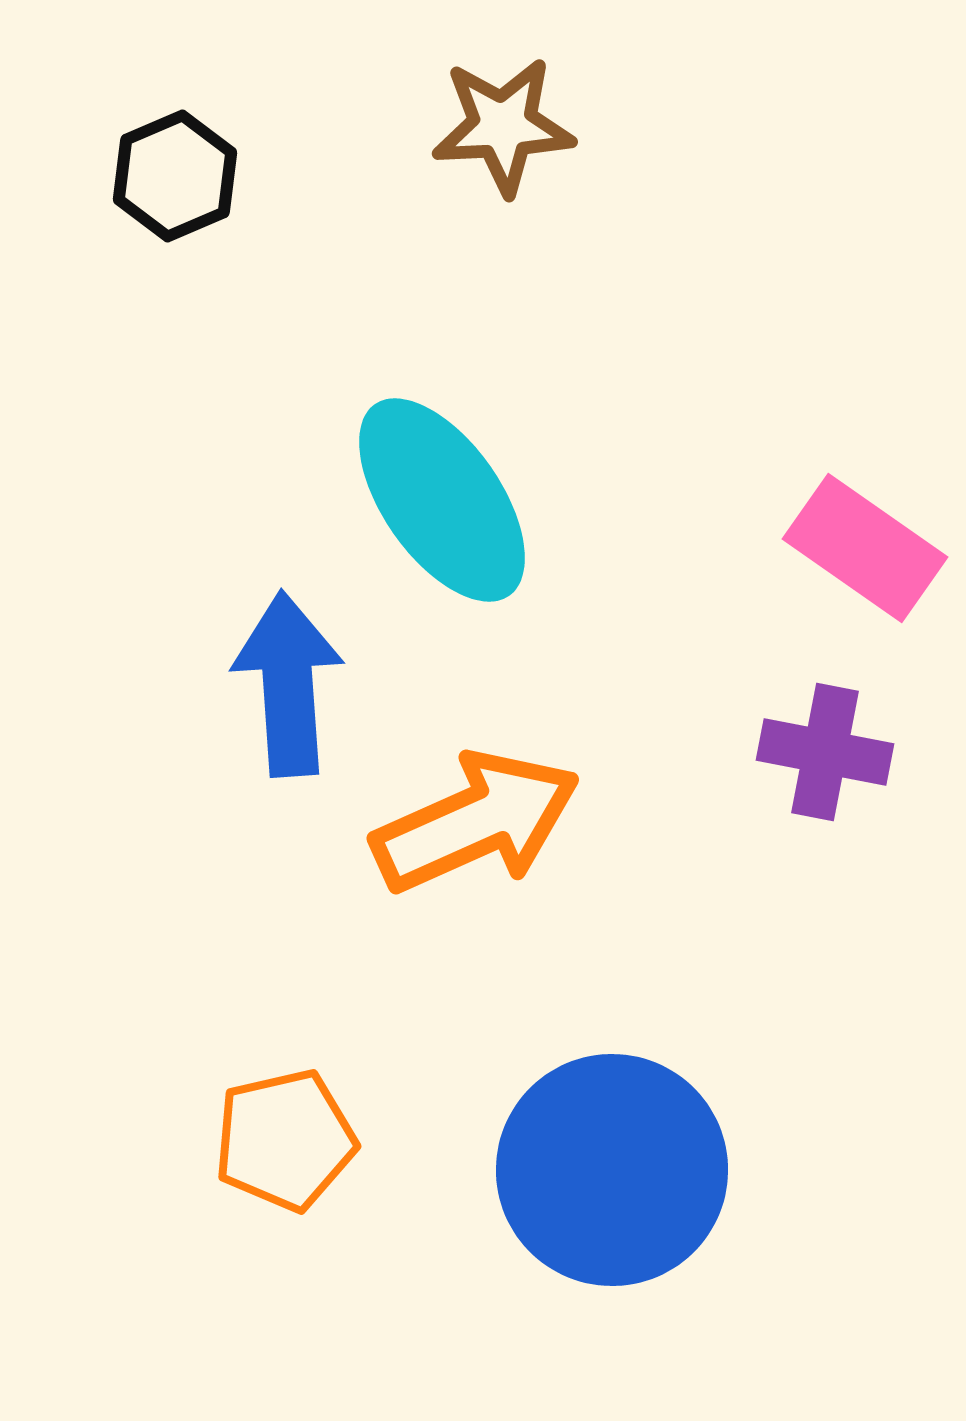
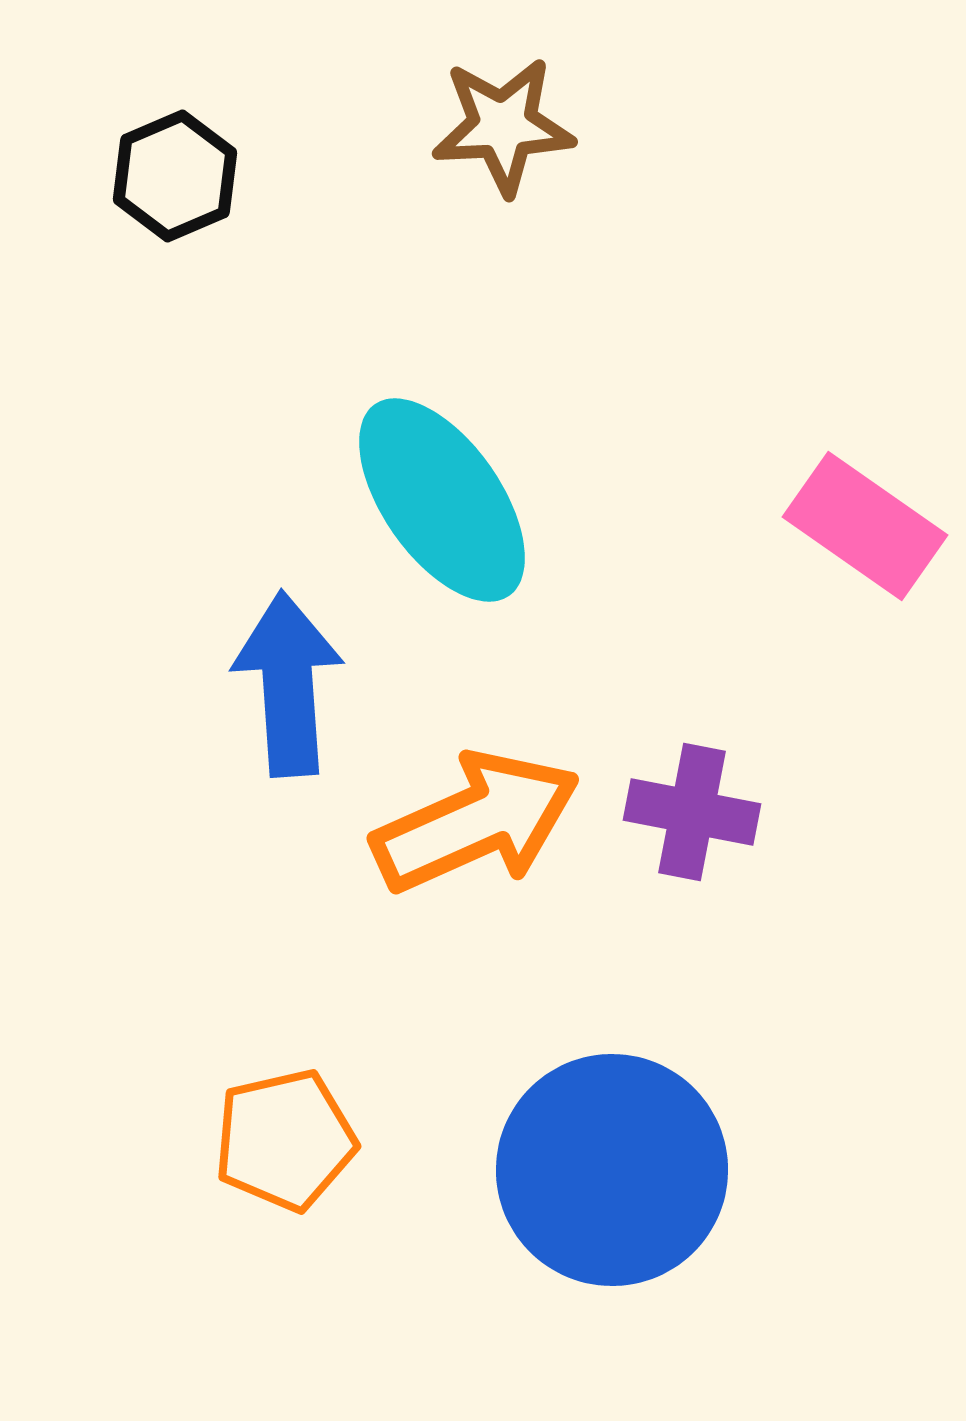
pink rectangle: moved 22 px up
purple cross: moved 133 px left, 60 px down
